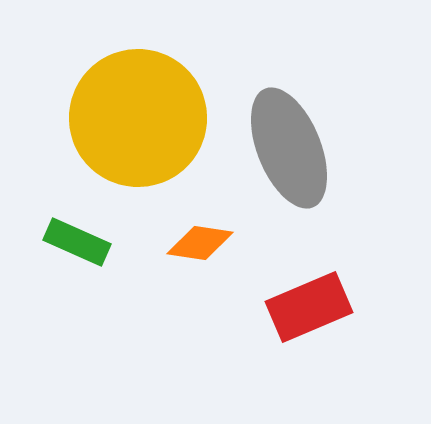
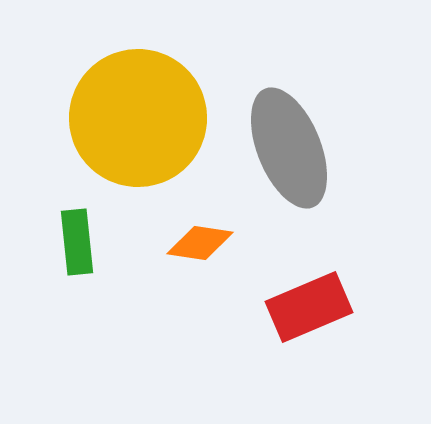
green rectangle: rotated 60 degrees clockwise
